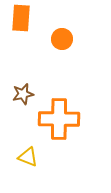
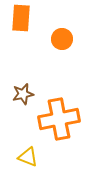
orange cross: rotated 12 degrees counterclockwise
